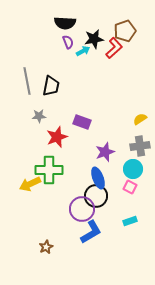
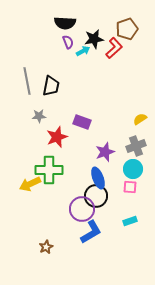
brown pentagon: moved 2 px right, 2 px up
gray cross: moved 4 px left; rotated 12 degrees counterclockwise
pink square: rotated 24 degrees counterclockwise
